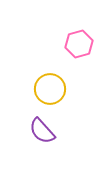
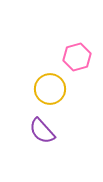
pink hexagon: moved 2 px left, 13 px down
